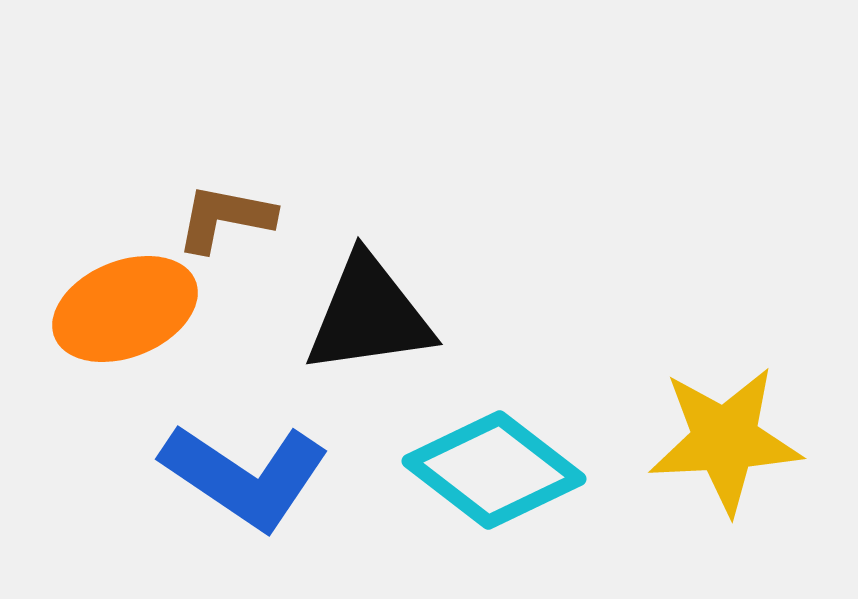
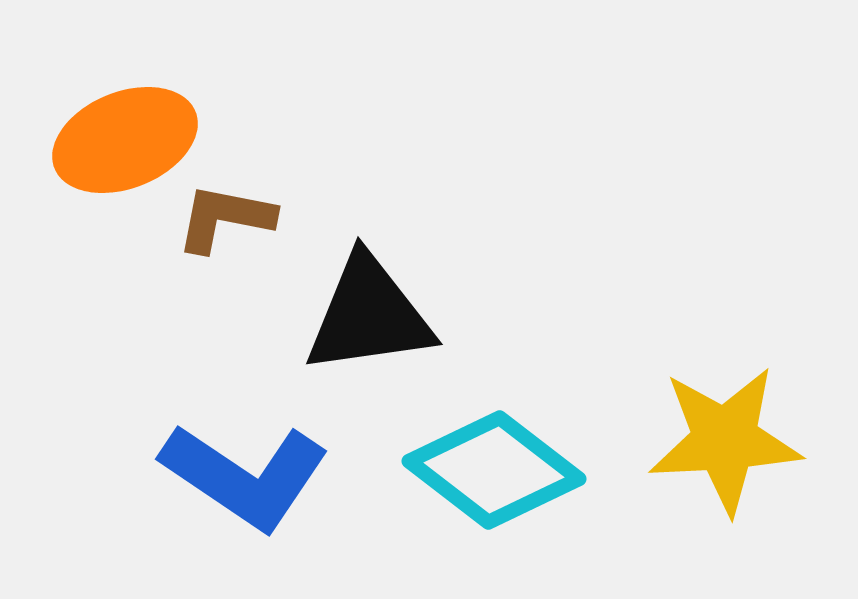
orange ellipse: moved 169 px up
